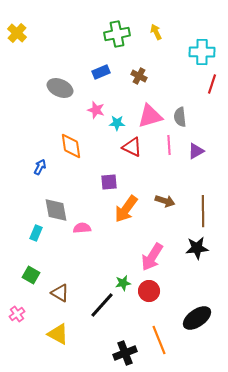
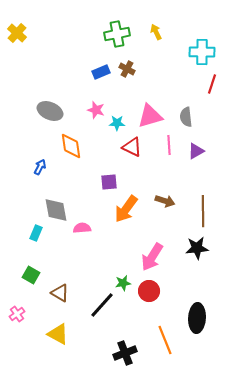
brown cross: moved 12 px left, 7 px up
gray ellipse: moved 10 px left, 23 px down
gray semicircle: moved 6 px right
black ellipse: rotated 52 degrees counterclockwise
orange line: moved 6 px right
